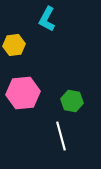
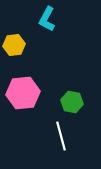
green hexagon: moved 1 px down
